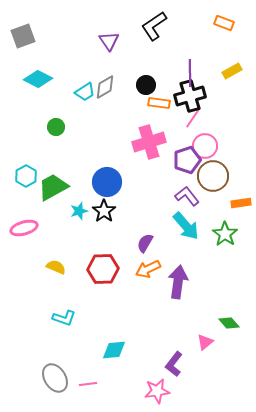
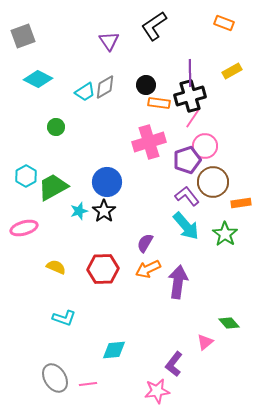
brown circle at (213, 176): moved 6 px down
